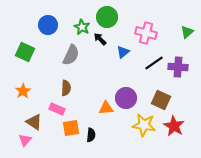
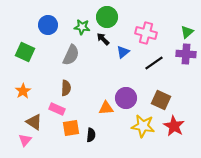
green star: rotated 21 degrees counterclockwise
black arrow: moved 3 px right
purple cross: moved 8 px right, 13 px up
yellow star: moved 1 px left, 1 px down
